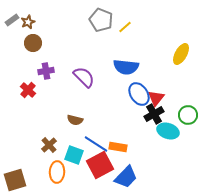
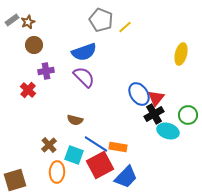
brown circle: moved 1 px right, 2 px down
yellow ellipse: rotated 15 degrees counterclockwise
blue semicircle: moved 42 px left, 15 px up; rotated 25 degrees counterclockwise
